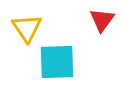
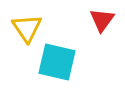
cyan square: rotated 15 degrees clockwise
